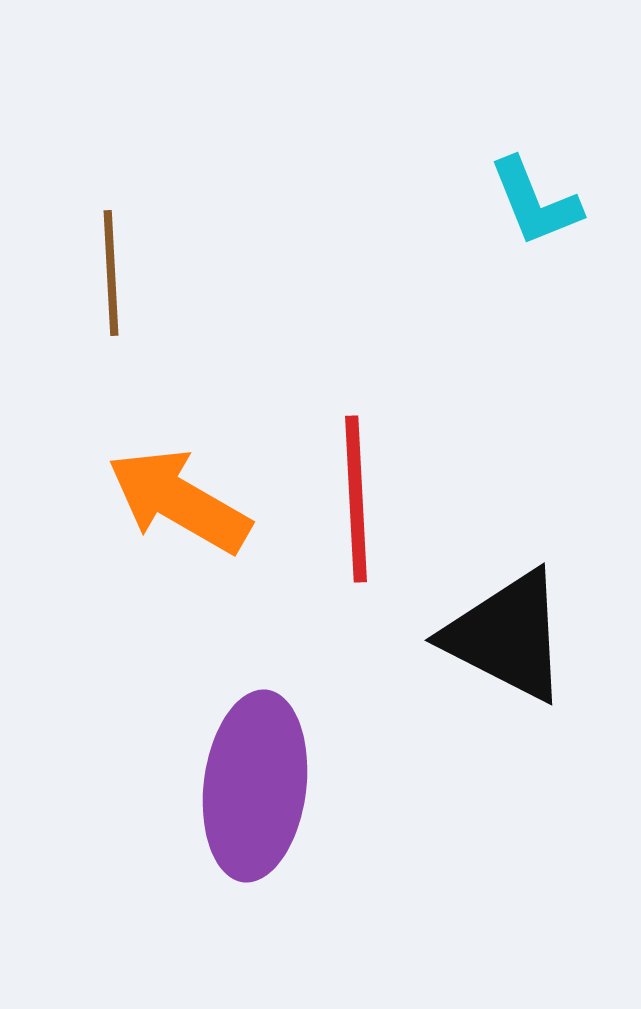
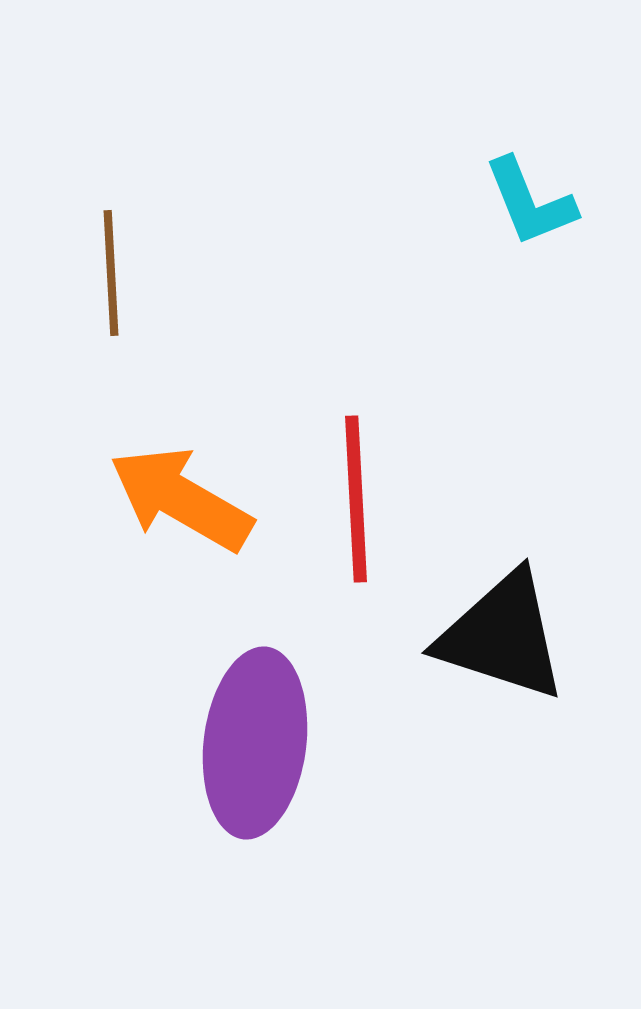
cyan L-shape: moved 5 px left
orange arrow: moved 2 px right, 2 px up
black triangle: moved 5 px left; rotated 9 degrees counterclockwise
purple ellipse: moved 43 px up
